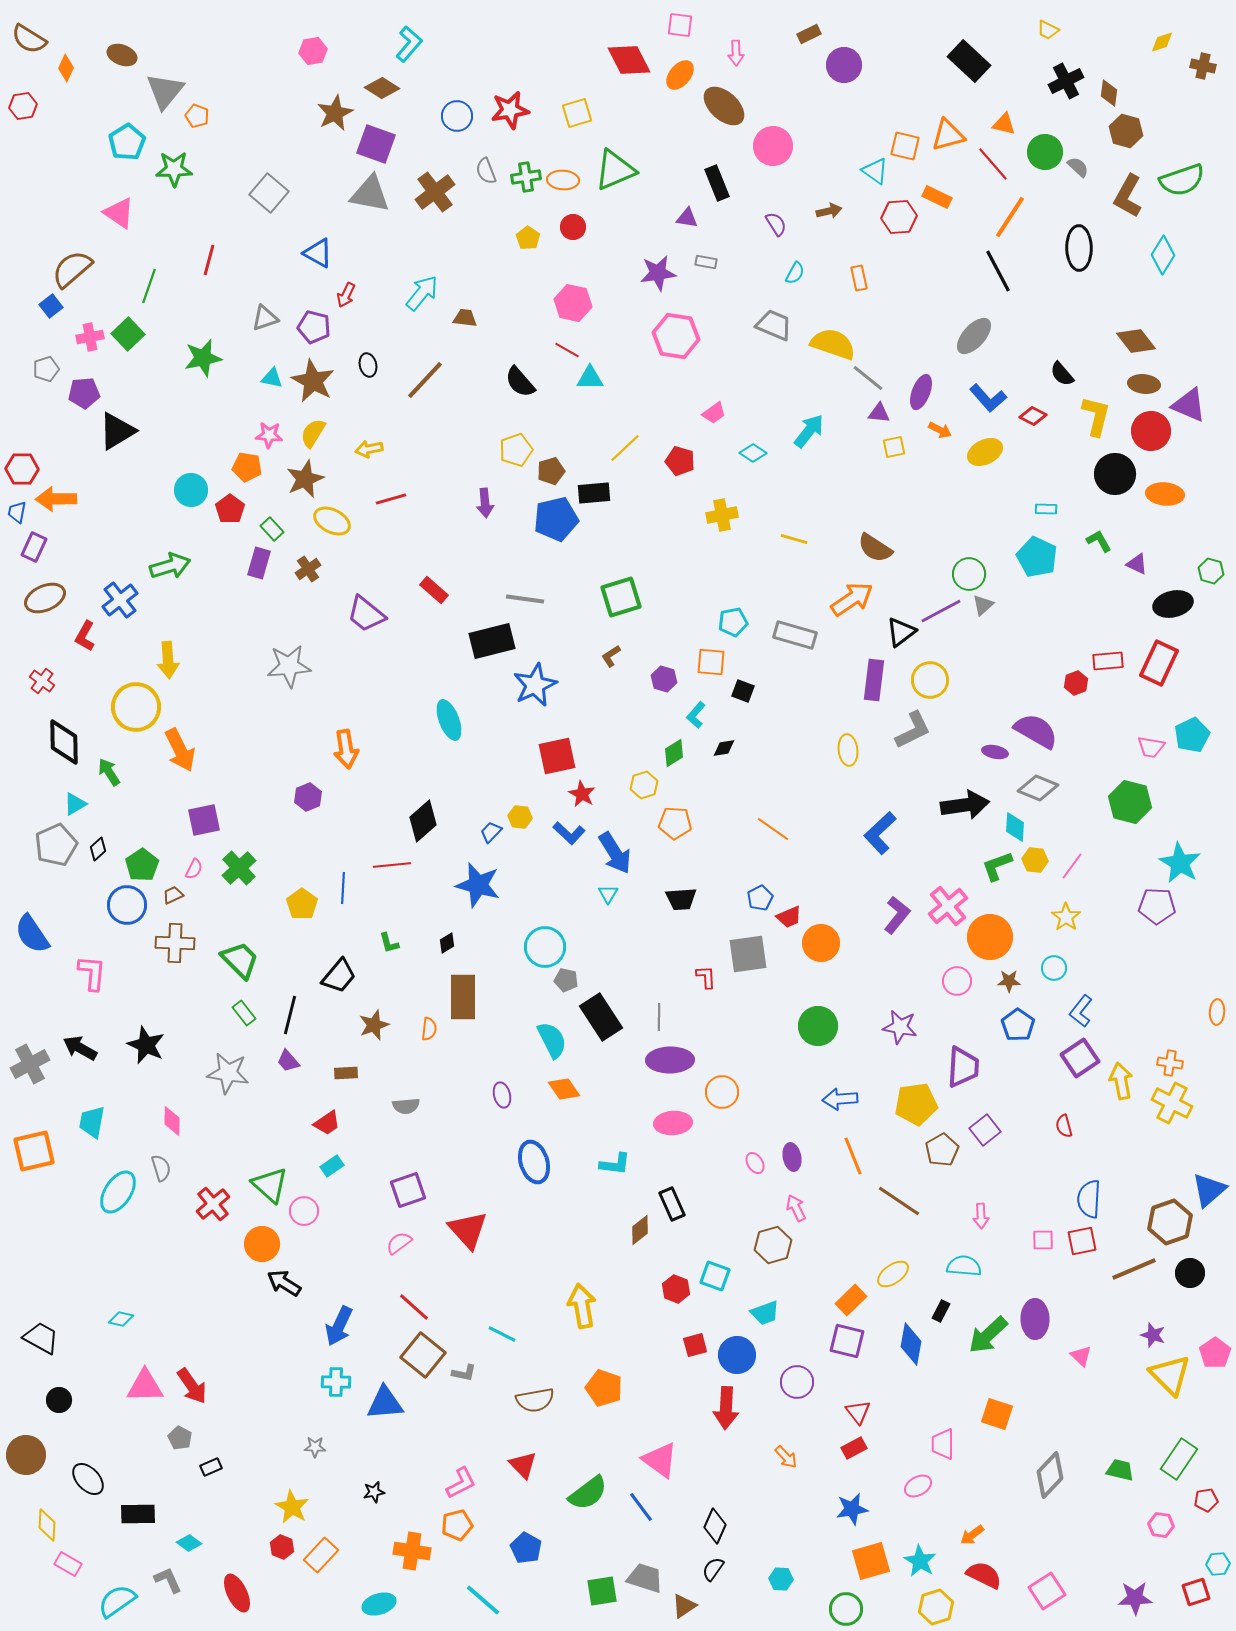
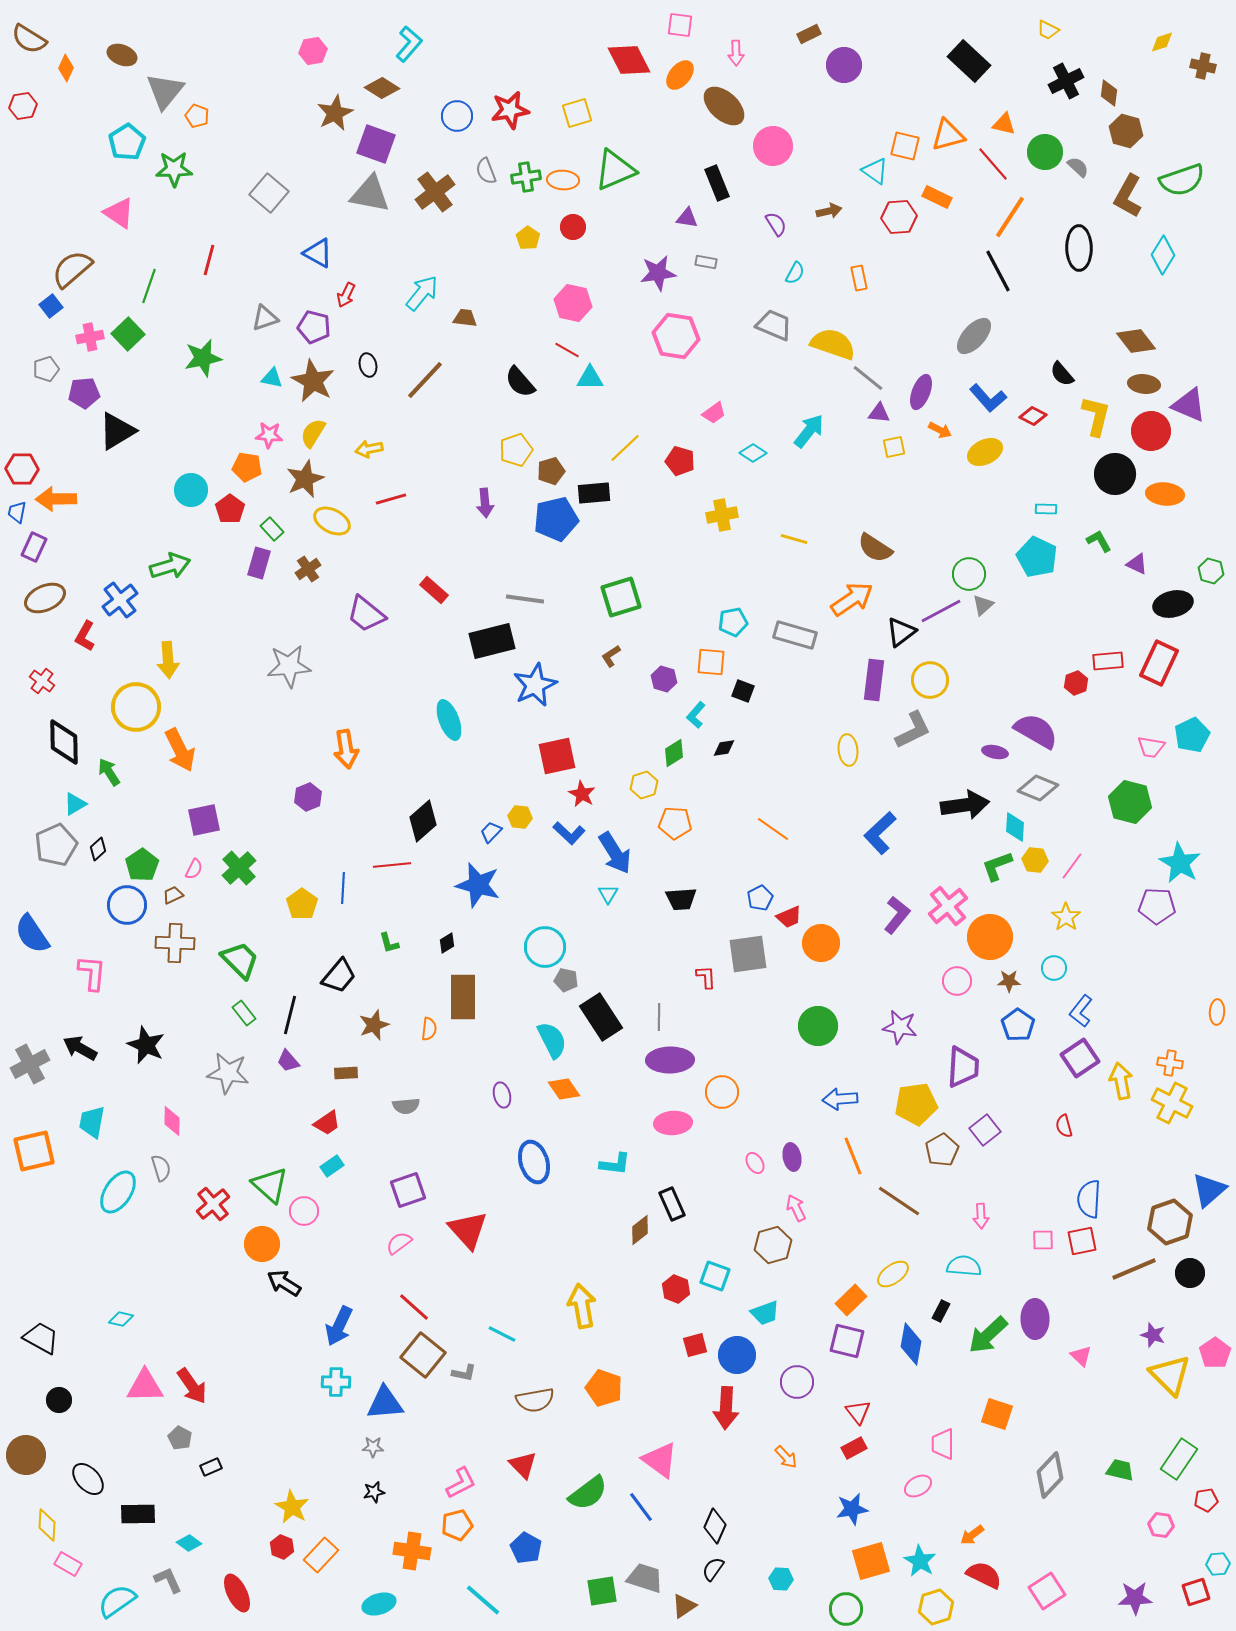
gray star at (315, 1447): moved 58 px right
